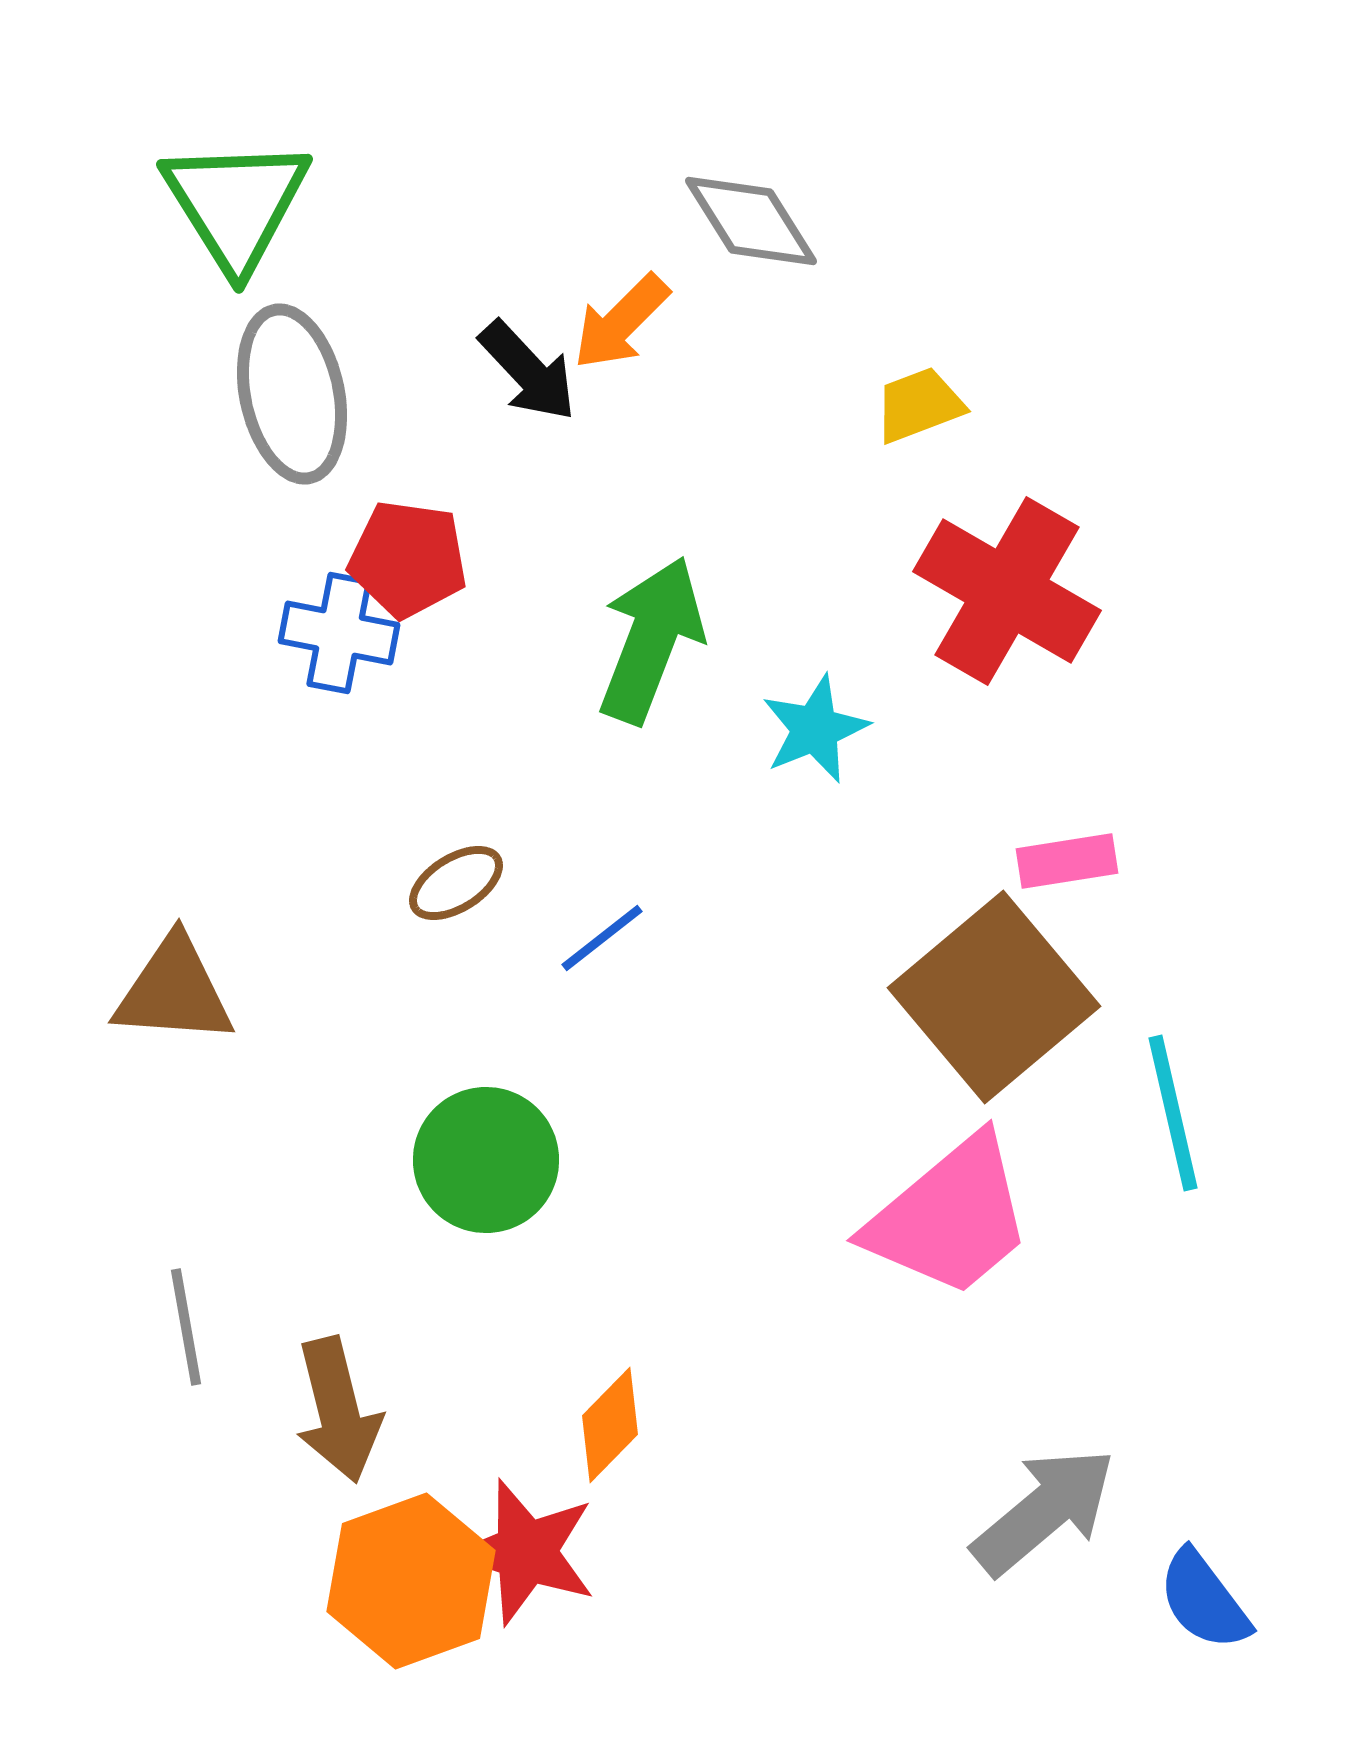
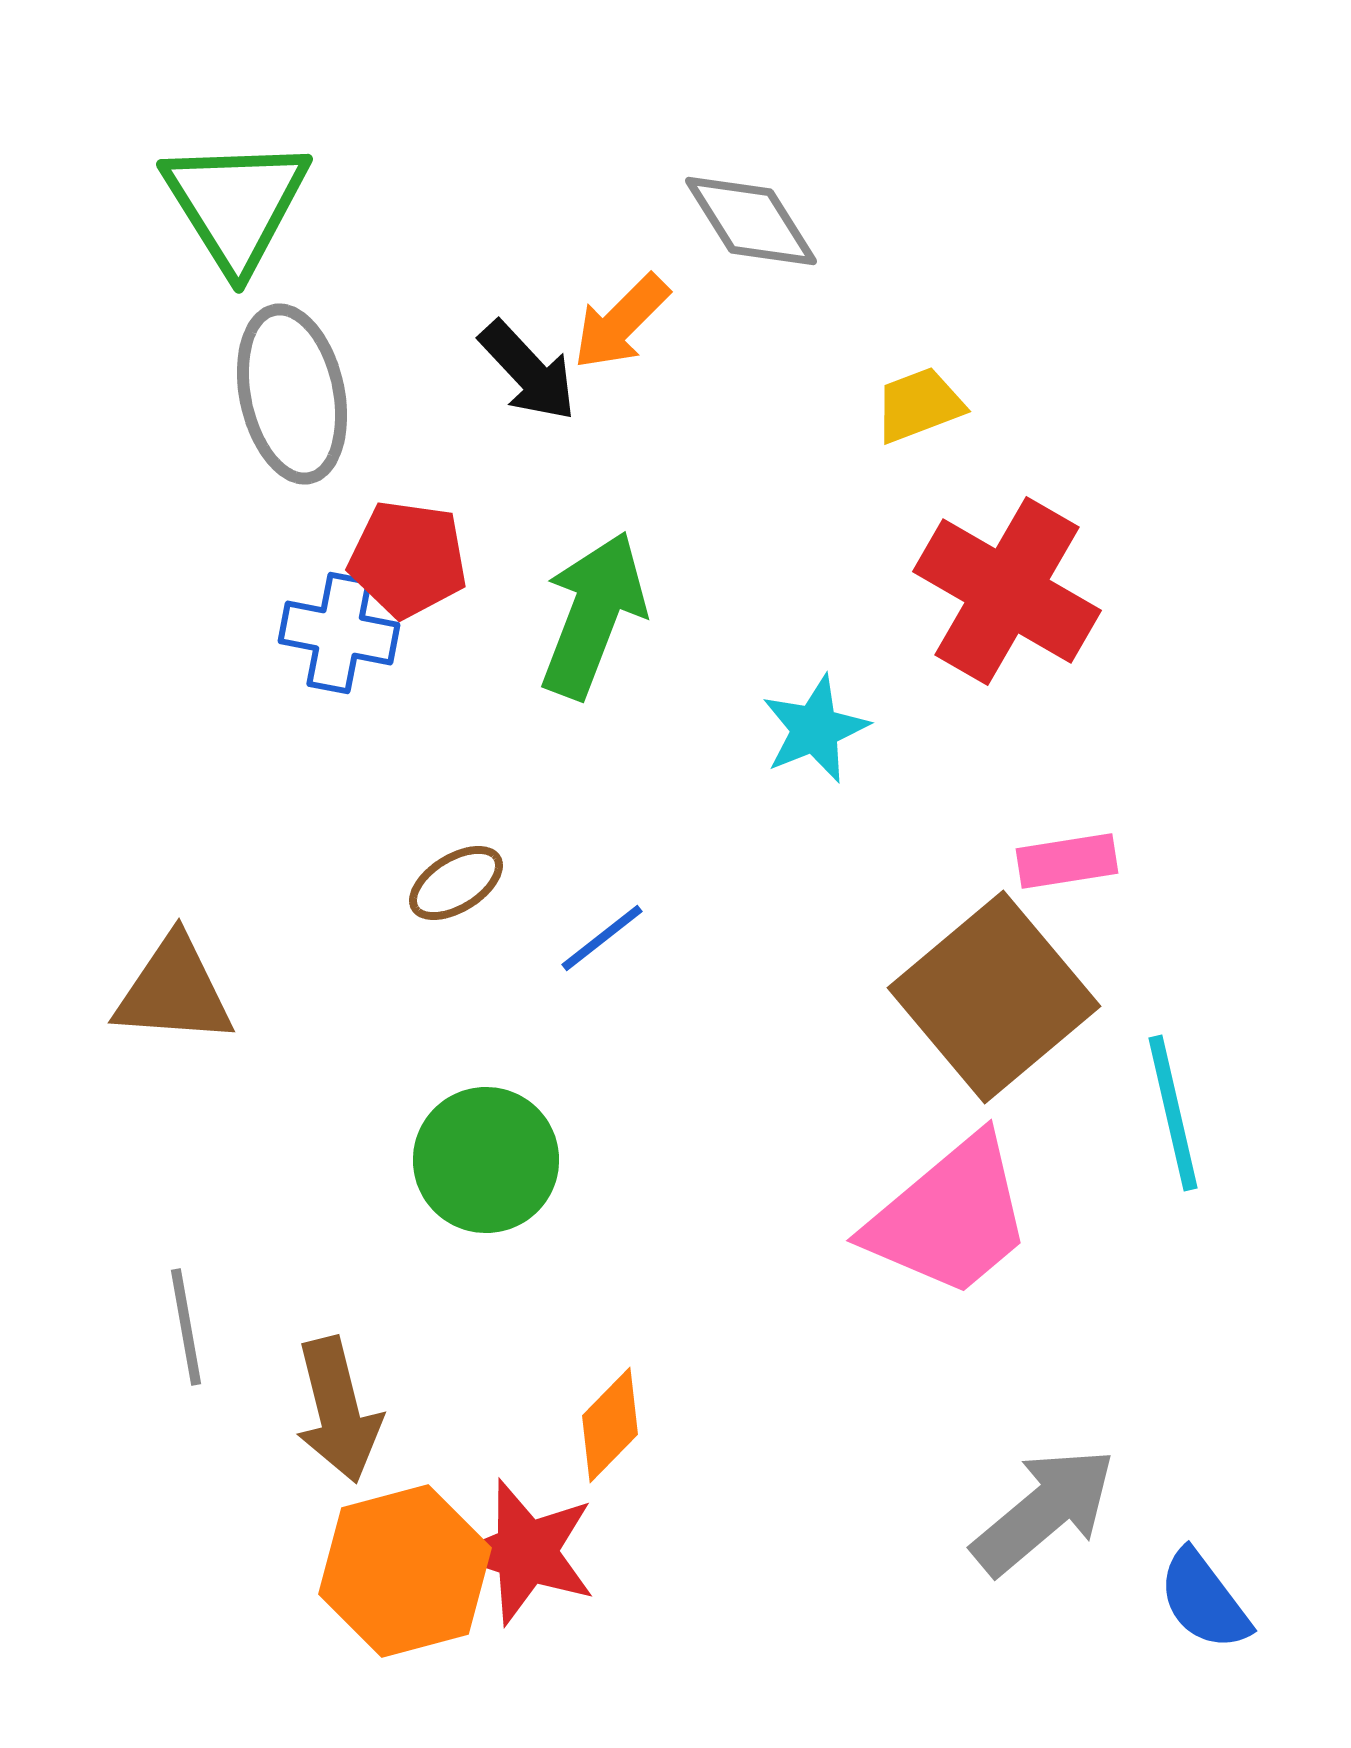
green arrow: moved 58 px left, 25 px up
orange hexagon: moved 6 px left, 10 px up; rotated 5 degrees clockwise
